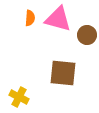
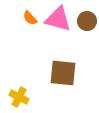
orange semicircle: rotated 133 degrees clockwise
brown circle: moved 14 px up
